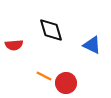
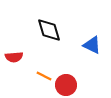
black diamond: moved 2 px left
red semicircle: moved 12 px down
red circle: moved 2 px down
